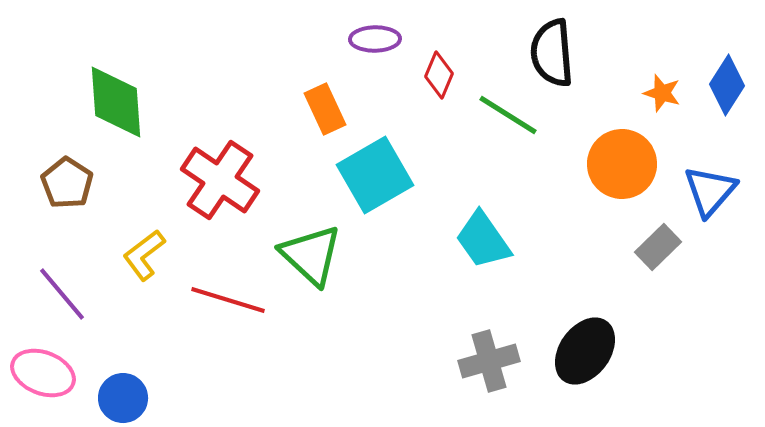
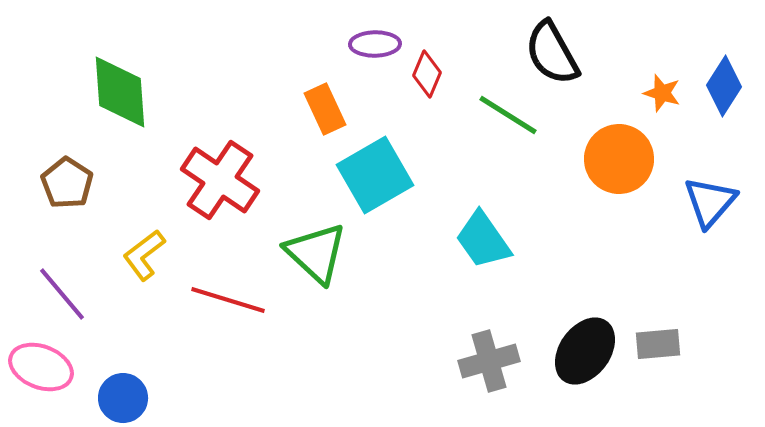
purple ellipse: moved 5 px down
black semicircle: rotated 24 degrees counterclockwise
red diamond: moved 12 px left, 1 px up
blue diamond: moved 3 px left, 1 px down
green diamond: moved 4 px right, 10 px up
orange circle: moved 3 px left, 5 px up
blue triangle: moved 11 px down
gray rectangle: moved 97 px down; rotated 39 degrees clockwise
green triangle: moved 5 px right, 2 px up
pink ellipse: moved 2 px left, 6 px up
